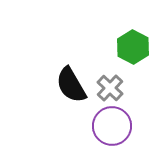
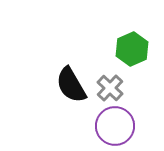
green hexagon: moved 1 px left, 2 px down; rotated 8 degrees clockwise
purple circle: moved 3 px right
